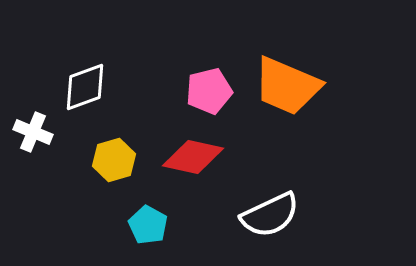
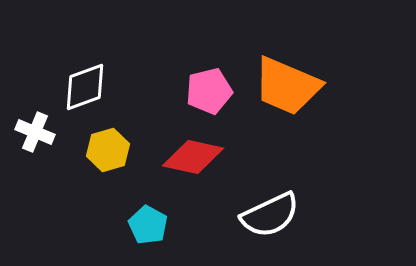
white cross: moved 2 px right
yellow hexagon: moved 6 px left, 10 px up
